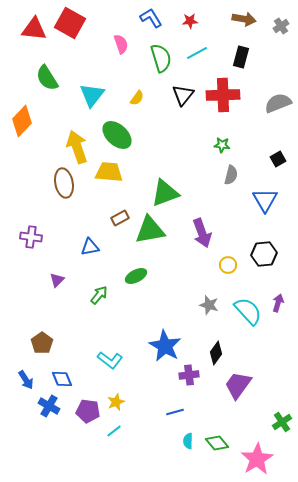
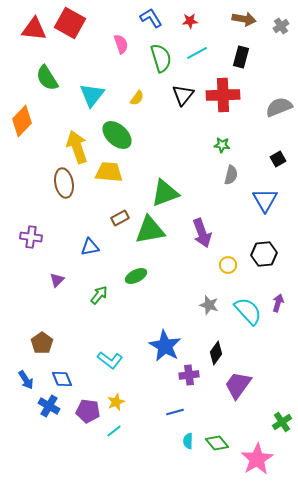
gray semicircle at (278, 103): moved 1 px right, 4 px down
